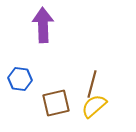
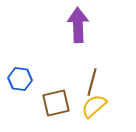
purple arrow: moved 35 px right
brown line: moved 2 px up
